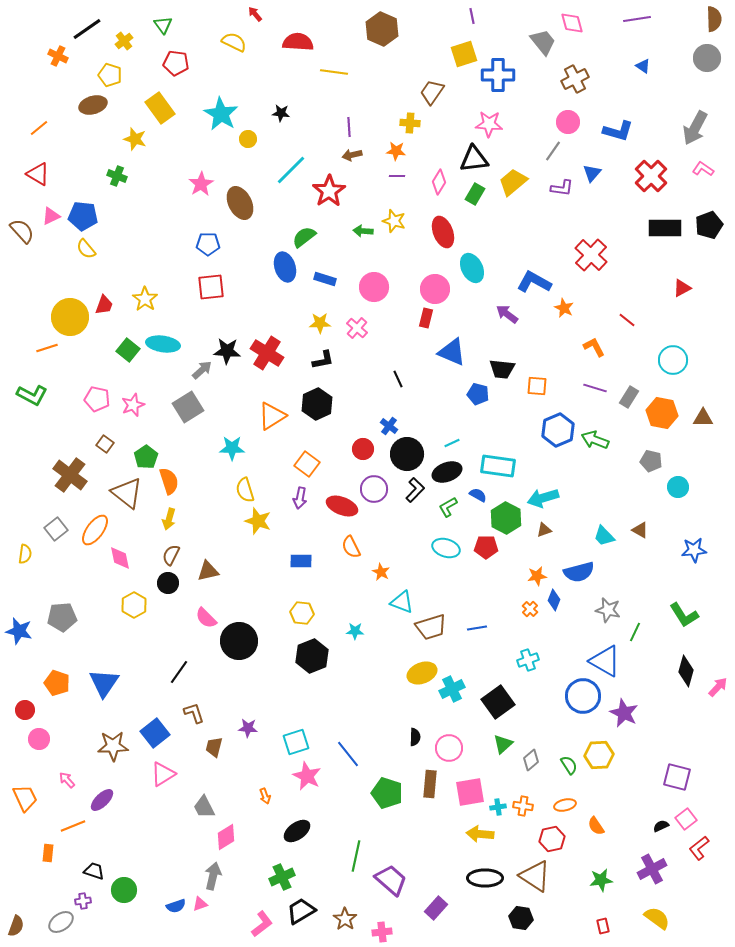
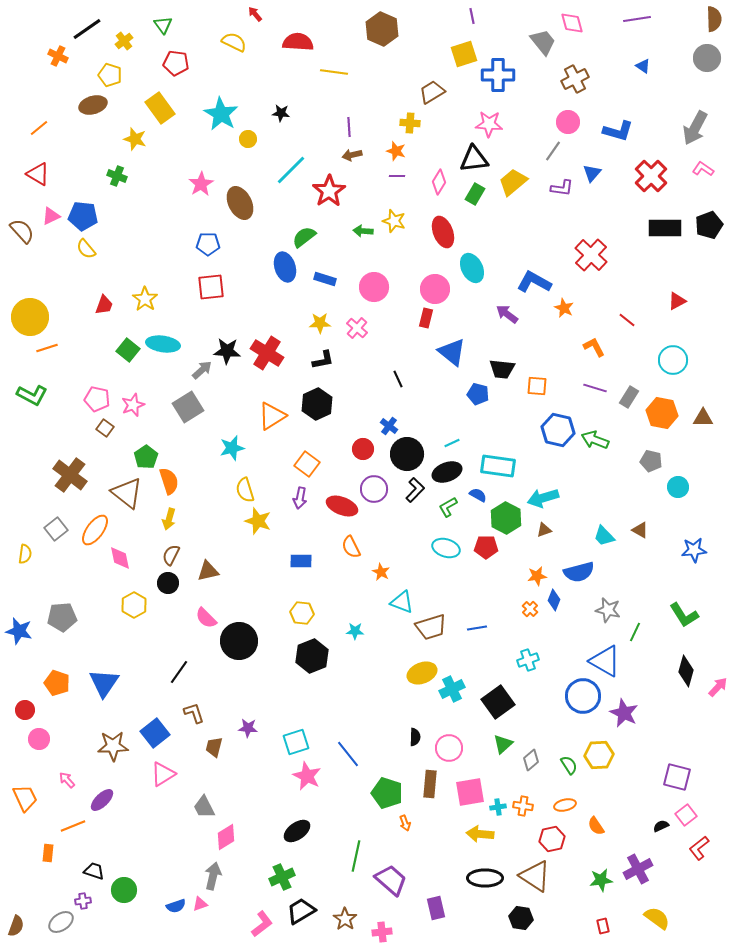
brown trapezoid at (432, 92): rotated 24 degrees clockwise
orange star at (396, 151): rotated 12 degrees clockwise
red triangle at (682, 288): moved 5 px left, 13 px down
yellow circle at (70, 317): moved 40 px left
blue triangle at (452, 352): rotated 16 degrees clockwise
blue hexagon at (558, 430): rotated 24 degrees counterclockwise
brown square at (105, 444): moved 16 px up
cyan star at (232, 448): rotated 15 degrees counterclockwise
orange arrow at (265, 796): moved 140 px right, 27 px down
pink square at (686, 819): moved 4 px up
purple cross at (652, 869): moved 14 px left
purple rectangle at (436, 908): rotated 55 degrees counterclockwise
